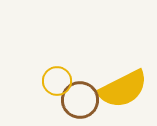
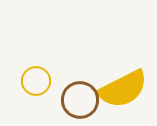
yellow circle: moved 21 px left
